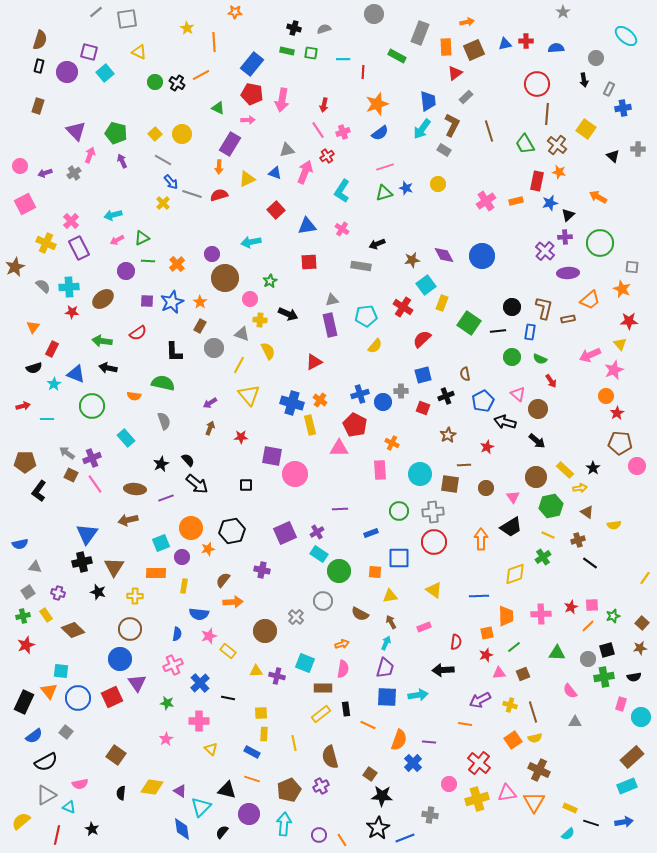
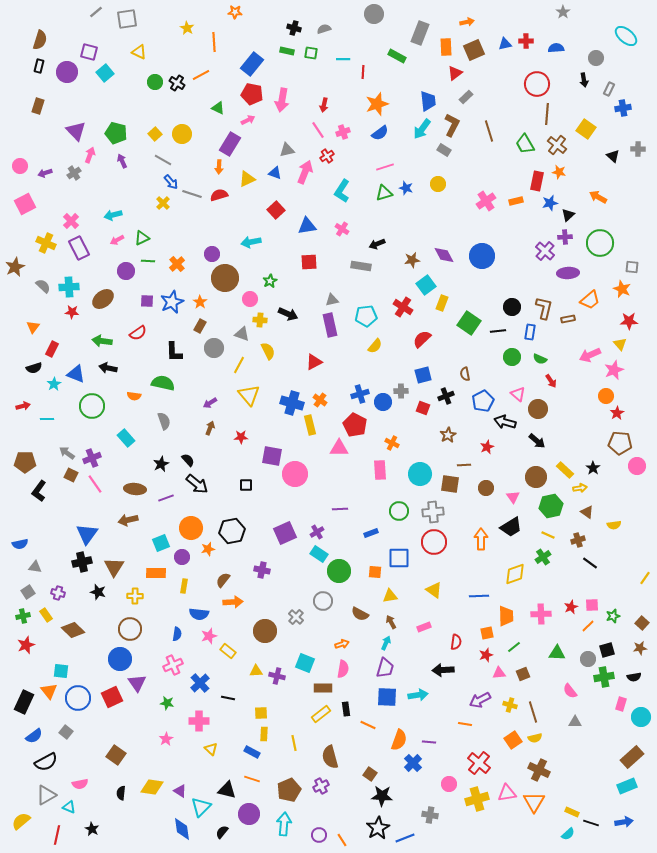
pink arrow at (248, 120): rotated 24 degrees counterclockwise
yellow rectangle at (570, 808): moved 2 px right, 4 px down
